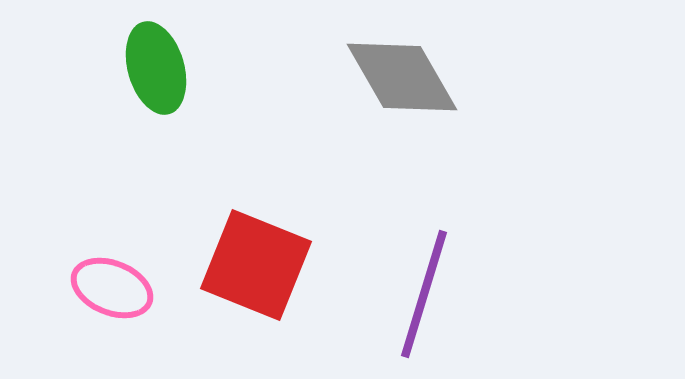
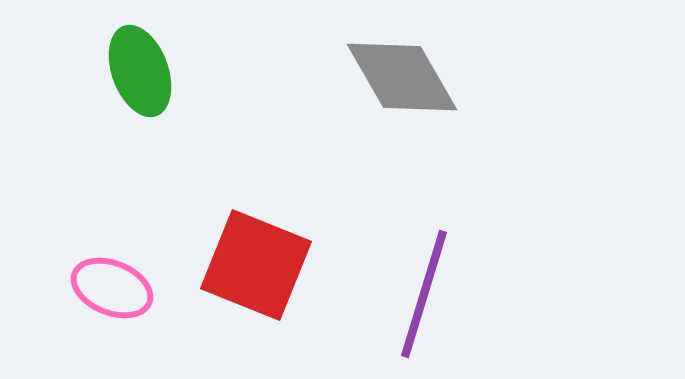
green ellipse: moved 16 px left, 3 px down; rotated 4 degrees counterclockwise
